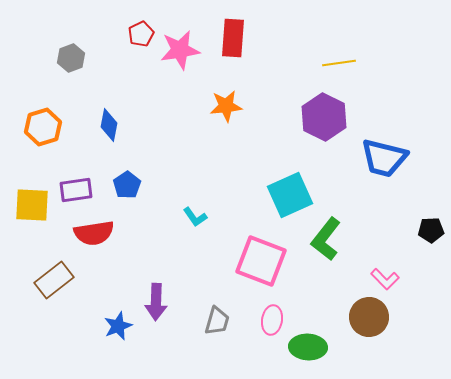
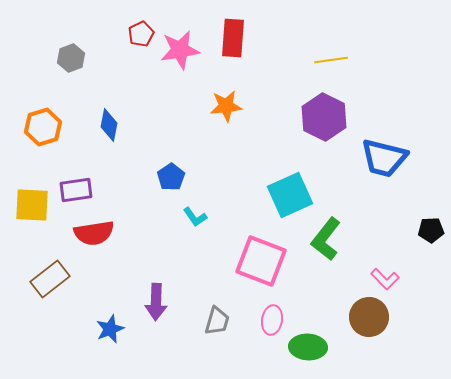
yellow line: moved 8 px left, 3 px up
blue pentagon: moved 44 px right, 8 px up
brown rectangle: moved 4 px left, 1 px up
blue star: moved 8 px left, 3 px down
